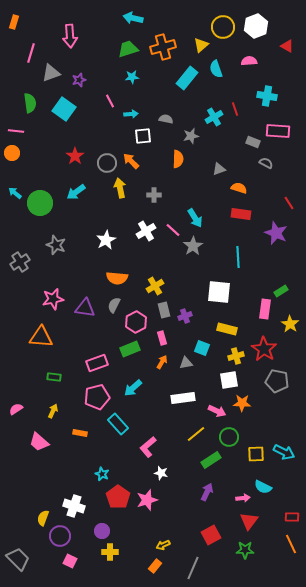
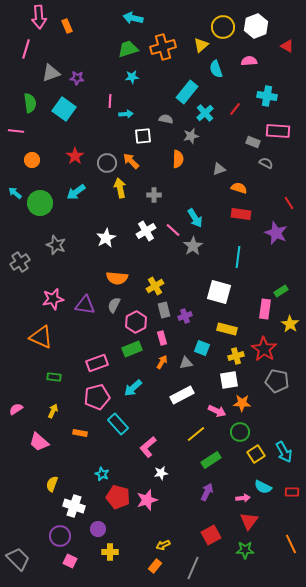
orange rectangle at (14, 22): moved 53 px right, 4 px down; rotated 40 degrees counterclockwise
pink arrow at (70, 36): moved 31 px left, 19 px up
pink line at (31, 53): moved 5 px left, 4 px up
cyan rectangle at (187, 78): moved 14 px down
purple star at (79, 80): moved 2 px left, 2 px up; rotated 24 degrees clockwise
pink line at (110, 101): rotated 32 degrees clockwise
red line at (235, 109): rotated 56 degrees clockwise
cyan arrow at (131, 114): moved 5 px left
cyan cross at (214, 117): moved 9 px left, 4 px up; rotated 12 degrees counterclockwise
orange circle at (12, 153): moved 20 px right, 7 px down
white star at (106, 240): moved 2 px up
cyan line at (238, 257): rotated 10 degrees clockwise
white square at (219, 292): rotated 10 degrees clockwise
purple triangle at (85, 308): moved 3 px up
orange triangle at (41, 337): rotated 20 degrees clockwise
green rectangle at (130, 349): moved 2 px right
white rectangle at (183, 398): moved 1 px left, 3 px up; rotated 20 degrees counterclockwise
green circle at (229, 437): moved 11 px right, 5 px up
cyan arrow at (284, 452): rotated 35 degrees clockwise
yellow square at (256, 454): rotated 30 degrees counterclockwise
white star at (161, 473): rotated 24 degrees counterclockwise
red pentagon at (118, 497): rotated 20 degrees counterclockwise
red rectangle at (292, 517): moved 25 px up
yellow semicircle at (43, 518): moved 9 px right, 34 px up
purple circle at (102, 531): moved 4 px left, 2 px up
